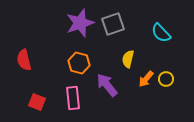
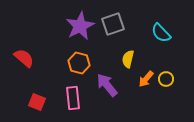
purple star: moved 3 px down; rotated 8 degrees counterclockwise
red semicircle: moved 2 px up; rotated 145 degrees clockwise
